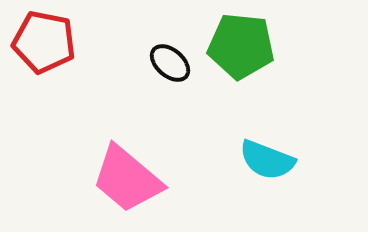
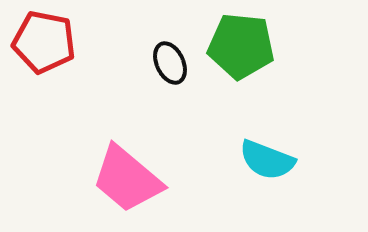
black ellipse: rotated 24 degrees clockwise
